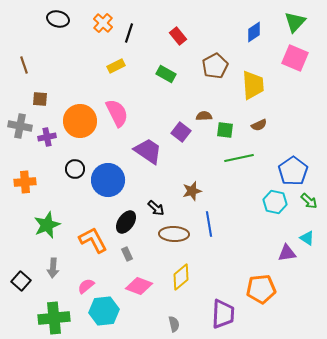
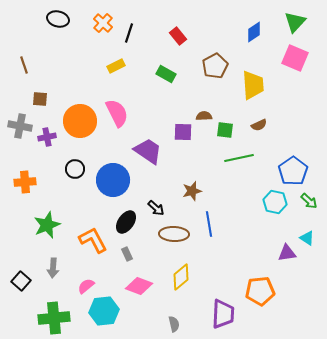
purple square at (181, 132): moved 2 px right; rotated 36 degrees counterclockwise
blue circle at (108, 180): moved 5 px right
orange pentagon at (261, 289): moved 1 px left, 2 px down
